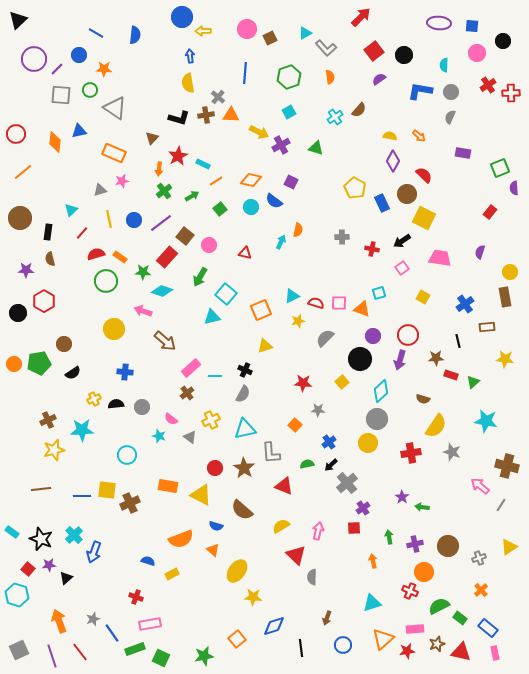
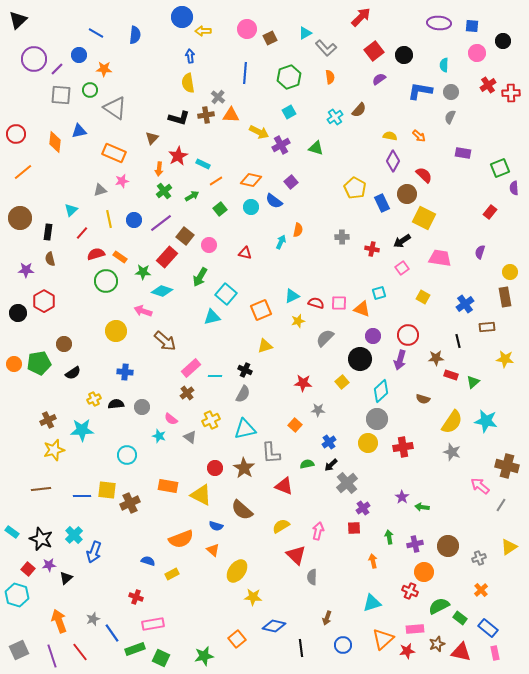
purple square at (291, 182): rotated 24 degrees clockwise
yellow circle at (114, 329): moved 2 px right, 2 px down
yellow semicircle at (436, 426): moved 16 px right, 4 px up
red cross at (411, 453): moved 8 px left, 6 px up
pink rectangle at (150, 624): moved 3 px right
blue diamond at (274, 626): rotated 30 degrees clockwise
